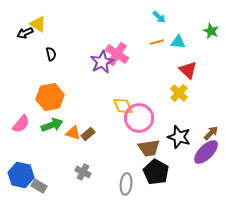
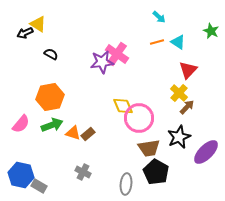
cyan triangle: rotated 28 degrees clockwise
black semicircle: rotated 48 degrees counterclockwise
purple star: rotated 20 degrees clockwise
red triangle: rotated 30 degrees clockwise
brown arrow: moved 24 px left, 26 px up
black star: rotated 30 degrees clockwise
